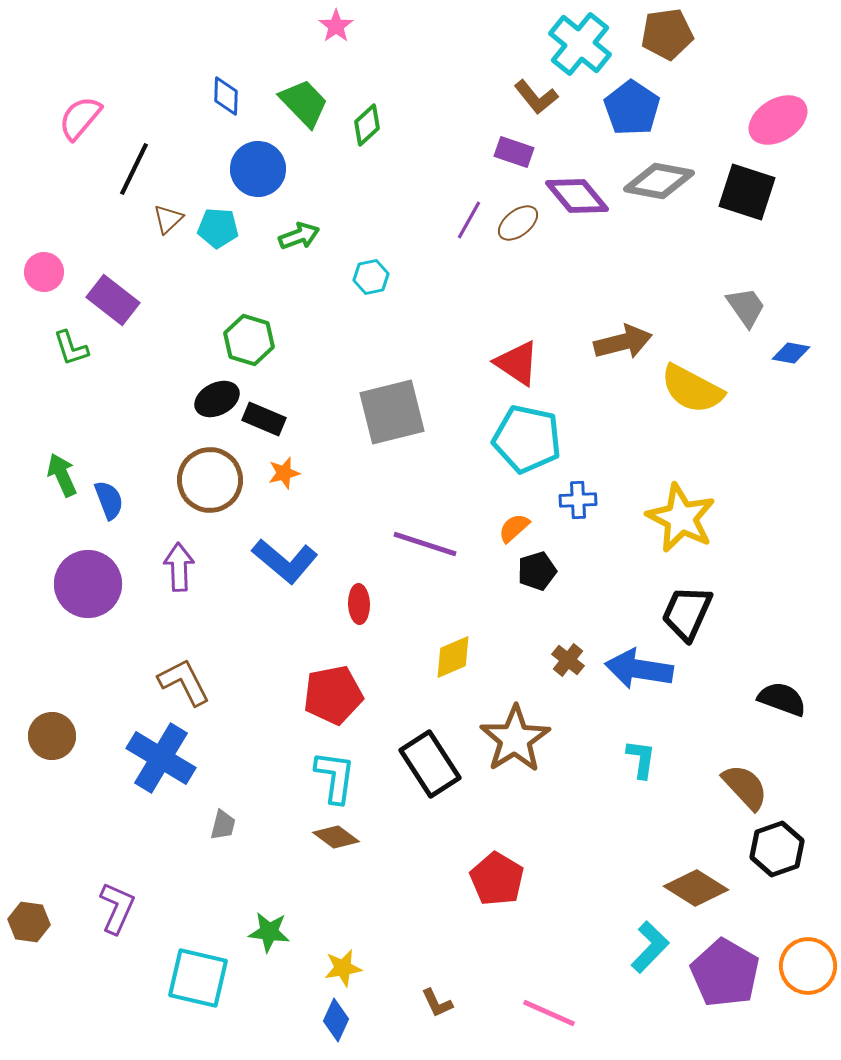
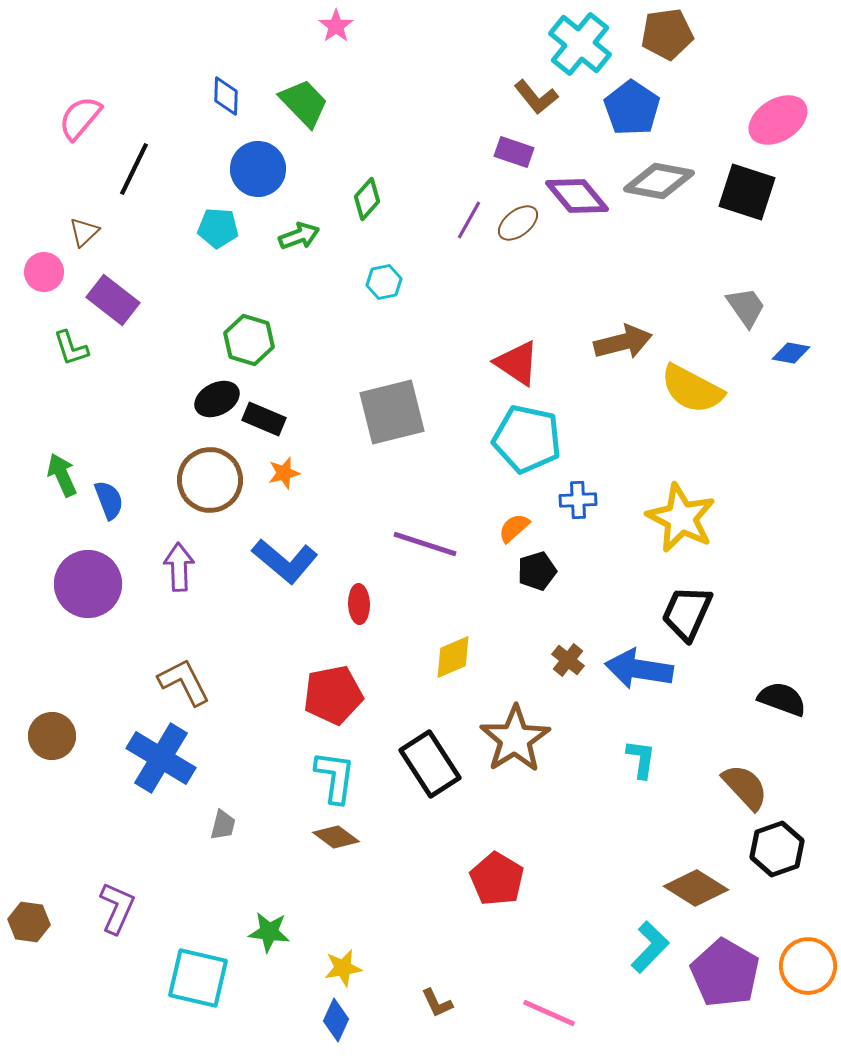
green diamond at (367, 125): moved 74 px down; rotated 6 degrees counterclockwise
brown triangle at (168, 219): moved 84 px left, 13 px down
cyan hexagon at (371, 277): moved 13 px right, 5 px down
